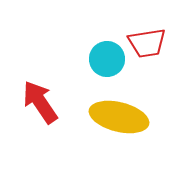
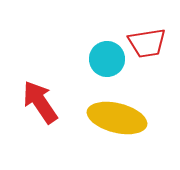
yellow ellipse: moved 2 px left, 1 px down
